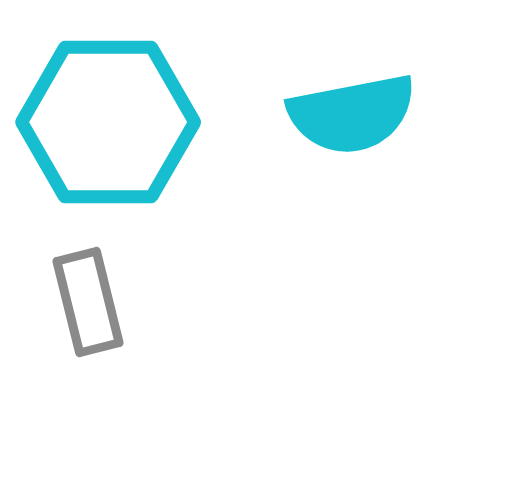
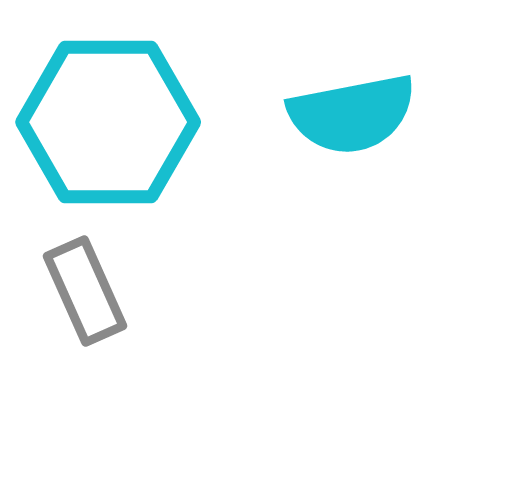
gray rectangle: moved 3 px left, 11 px up; rotated 10 degrees counterclockwise
